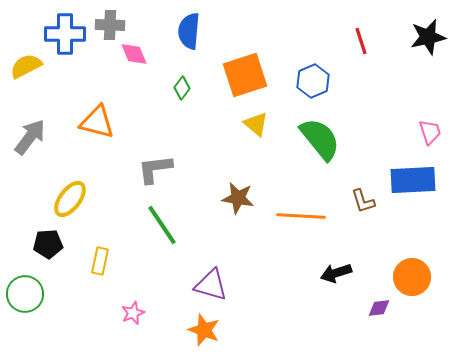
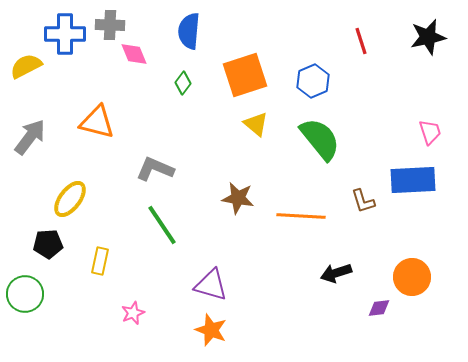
green diamond: moved 1 px right, 5 px up
gray L-shape: rotated 30 degrees clockwise
orange star: moved 7 px right
